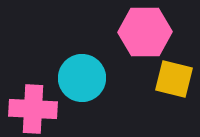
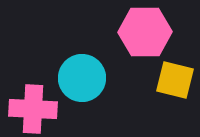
yellow square: moved 1 px right, 1 px down
